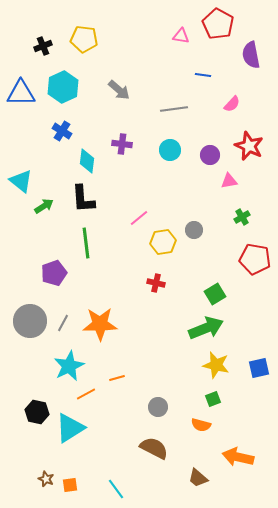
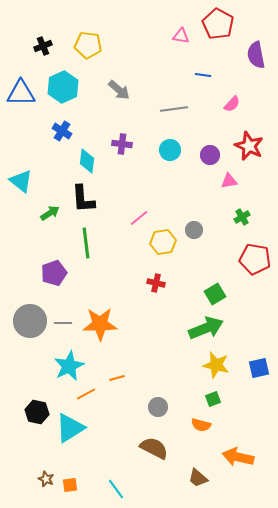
yellow pentagon at (84, 39): moved 4 px right, 6 px down
purple semicircle at (251, 55): moved 5 px right
green arrow at (44, 206): moved 6 px right, 7 px down
gray line at (63, 323): rotated 60 degrees clockwise
